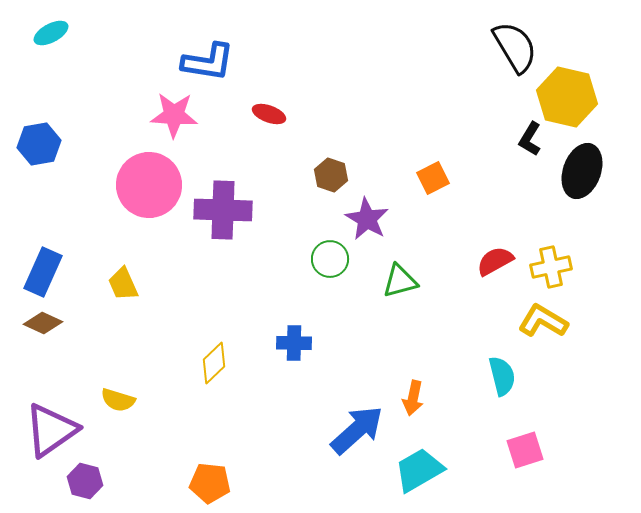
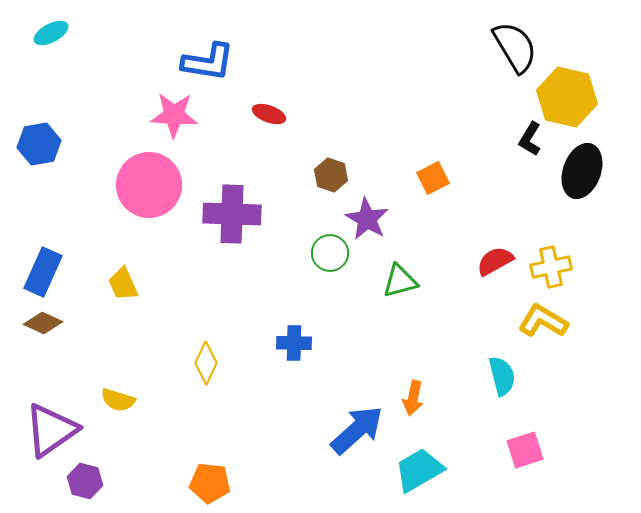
purple cross: moved 9 px right, 4 px down
green circle: moved 6 px up
yellow diamond: moved 8 px left; rotated 21 degrees counterclockwise
